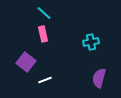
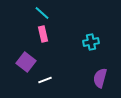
cyan line: moved 2 px left
purple semicircle: moved 1 px right
